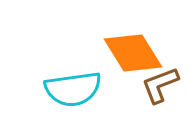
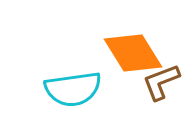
brown L-shape: moved 1 px right, 3 px up
